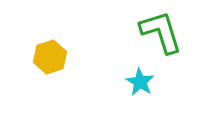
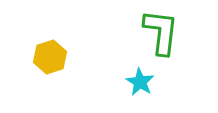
green L-shape: rotated 24 degrees clockwise
